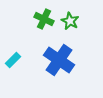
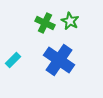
green cross: moved 1 px right, 4 px down
